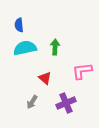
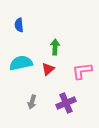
cyan semicircle: moved 4 px left, 15 px down
red triangle: moved 3 px right, 9 px up; rotated 40 degrees clockwise
gray arrow: rotated 16 degrees counterclockwise
